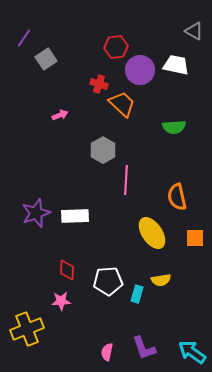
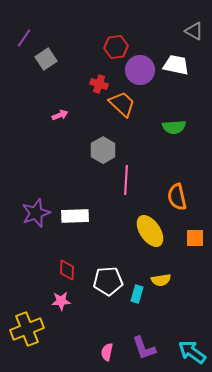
yellow ellipse: moved 2 px left, 2 px up
